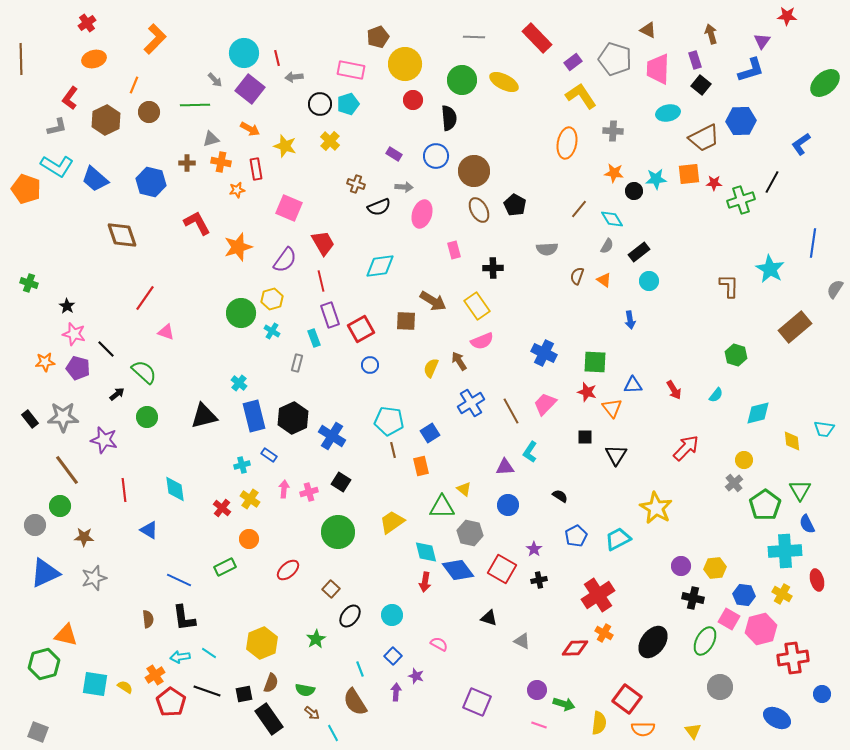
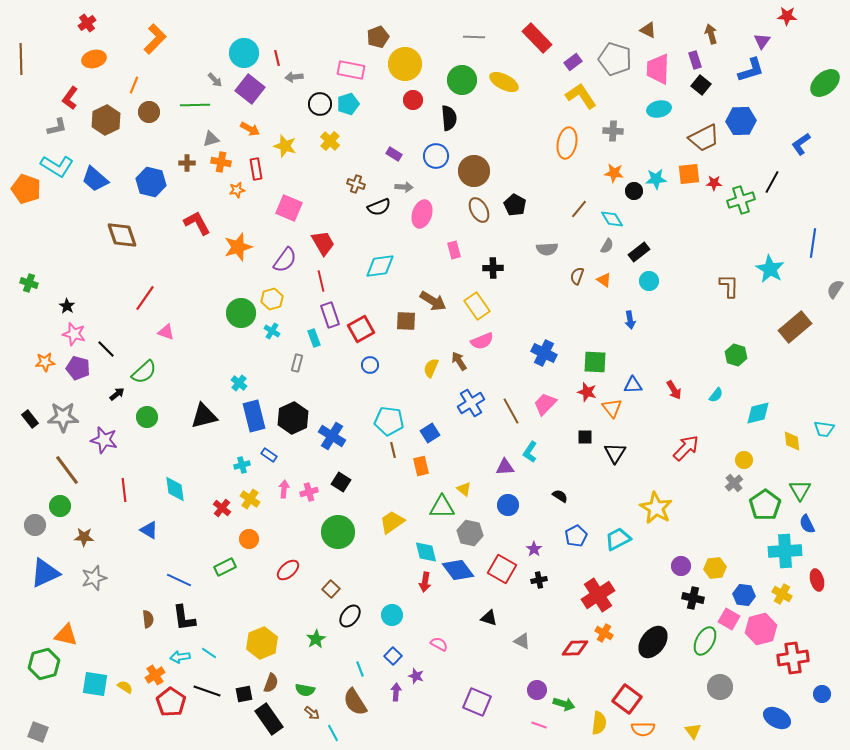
cyan ellipse at (668, 113): moved 9 px left, 4 px up
green semicircle at (144, 372): rotated 96 degrees clockwise
black triangle at (616, 455): moved 1 px left, 2 px up
